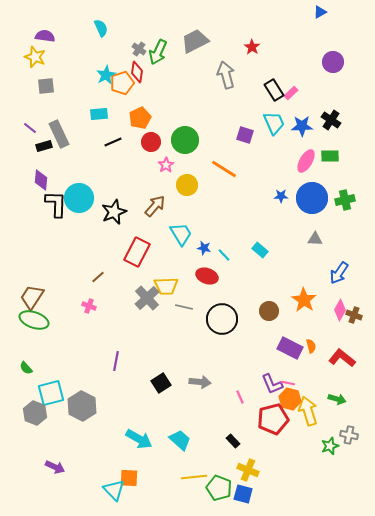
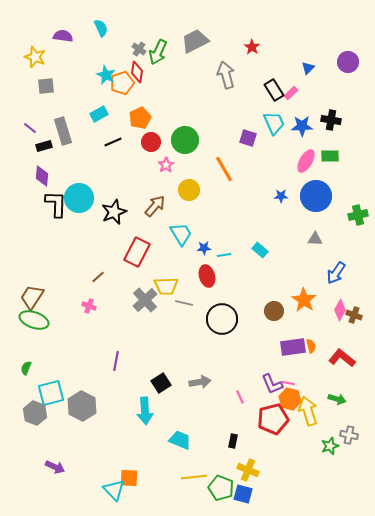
blue triangle at (320, 12): moved 12 px left, 56 px down; rotated 16 degrees counterclockwise
purple semicircle at (45, 36): moved 18 px right
purple circle at (333, 62): moved 15 px right
cyan star at (106, 75): rotated 18 degrees counterclockwise
cyan rectangle at (99, 114): rotated 24 degrees counterclockwise
black cross at (331, 120): rotated 24 degrees counterclockwise
gray rectangle at (59, 134): moved 4 px right, 3 px up; rotated 8 degrees clockwise
purple square at (245, 135): moved 3 px right, 3 px down
orange line at (224, 169): rotated 28 degrees clockwise
purple diamond at (41, 180): moved 1 px right, 4 px up
yellow circle at (187, 185): moved 2 px right, 5 px down
blue circle at (312, 198): moved 4 px right, 2 px up
green cross at (345, 200): moved 13 px right, 15 px down
blue star at (204, 248): rotated 16 degrees counterclockwise
cyan line at (224, 255): rotated 56 degrees counterclockwise
blue arrow at (339, 273): moved 3 px left
red ellipse at (207, 276): rotated 55 degrees clockwise
gray cross at (147, 298): moved 2 px left, 2 px down
gray line at (184, 307): moved 4 px up
brown circle at (269, 311): moved 5 px right
purple rectangle at (290, 348): moved 3 px right, 1 px up; rotated 35 degrees counterclockwise
green semicircle at (26, 368): rotated 64 degrees clockwise
gray arrow at (200, 382): rotated 15 degrees counterclockwise
cyan arrow at (139, 439): moved 6 px right, 28 px up; rotated 56 degrees clockwise
cyan trapezoid at (180, 440): rotated 20 degrees counterclockwise
black rectangle at (233, 441): rotated 56 degrees clockwise
green pentagon at (219, 488): moved 2 px right
